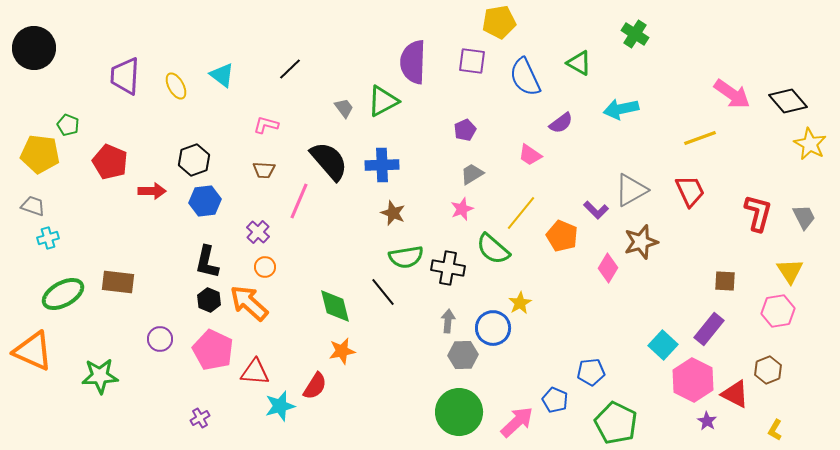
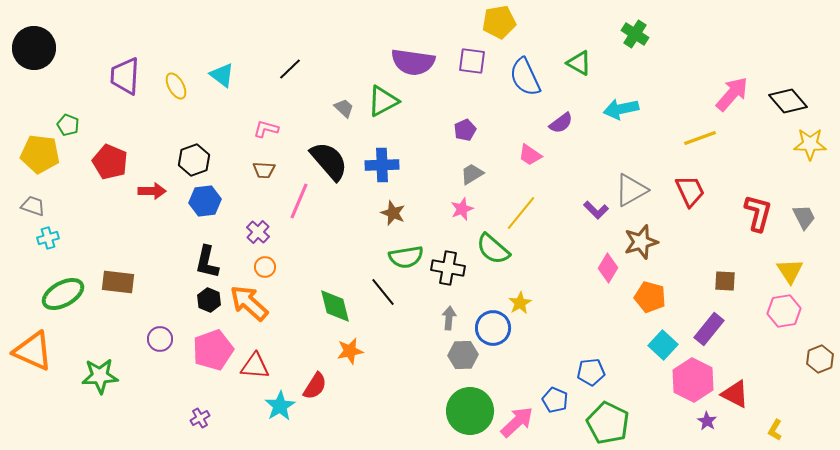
purple semicircle at (413, 62): rotated 84 degrees counterclockwise
pink arrow at (732, 94): rotated 84 degrees counterclockwise
gray trapezoid at (344, 108): rotated 10 degrees counterclockwise
pink L-shape at (266, 125): moved 4 px down
yellow star at (810, 144): rotated 28 degrees counterclockwise
orange pentagon at (562, 236): moved 88 px right, 61 px down; rotated 8 degrees counterclockwise
pink hexagon at (778, 311): moved 6 px right
gray arrow at (448, 321): moved 1 px right, 3 px up
pink pentagon at (213, 350): rotated 27 degrees clockwise
orange star at (342, 351): moved 8 px right
brown hexagon at (768, 370): moved 52 px right, 11 px up
red triangle at (255, 372): moved 6 px up
cyan star at (280, 406): rotated 16 degrees counterclockwise
green circle at (459, 412): moved 11 px right, 1 px up
green pentagon at (616, 423): moved 8 px left
